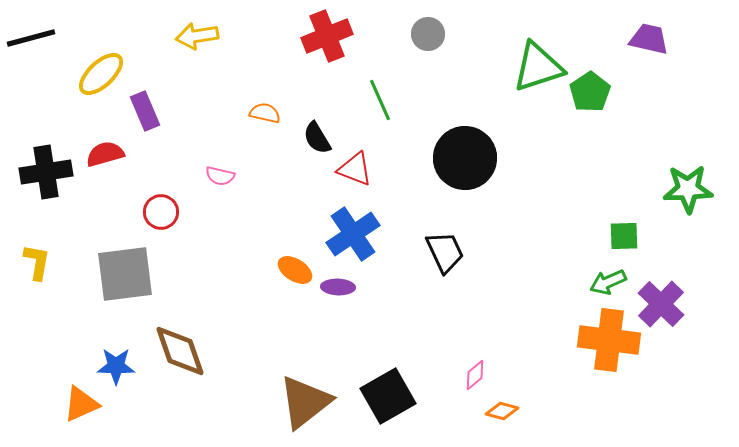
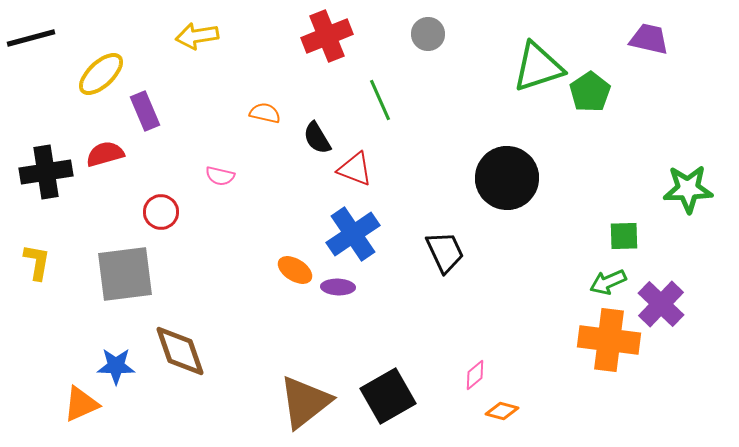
black circle: moved 42 px right, 20 px down
